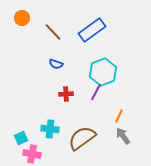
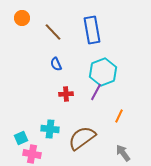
blue rectangle: rotated 64 degrees counterclockwise
blue semicircle: rotated 48 degrees clockwise
gray arrow: moved 17 px down
